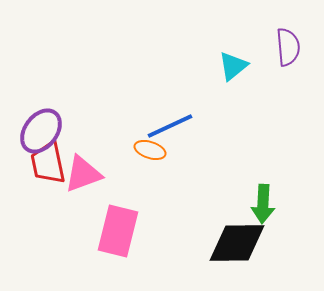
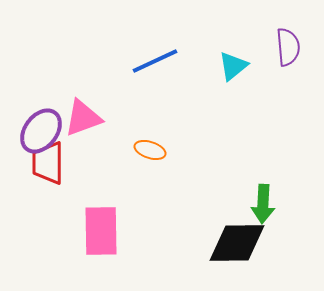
blue line: moved 15 px left, 65 px up
red trapezoid: rotated 12 degrees clockwise
pink triangle: moved 56 px up
pink rectangle: moved 17 px left; rotated 15 degrees counterclockwise
